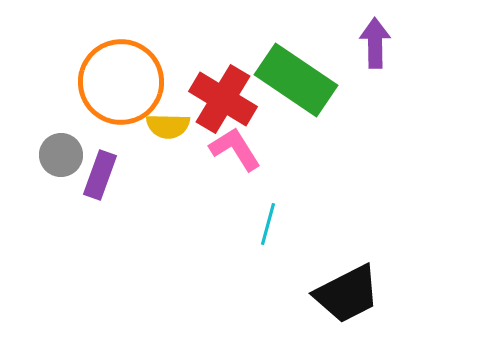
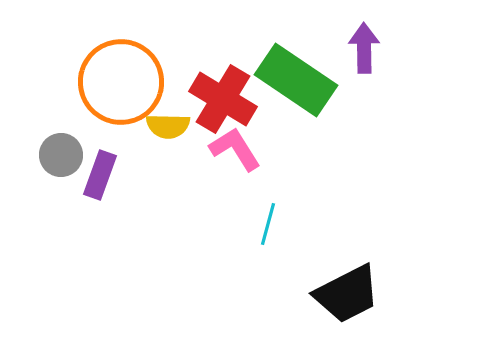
purple arrow: moved 11 px left, 5 px down
